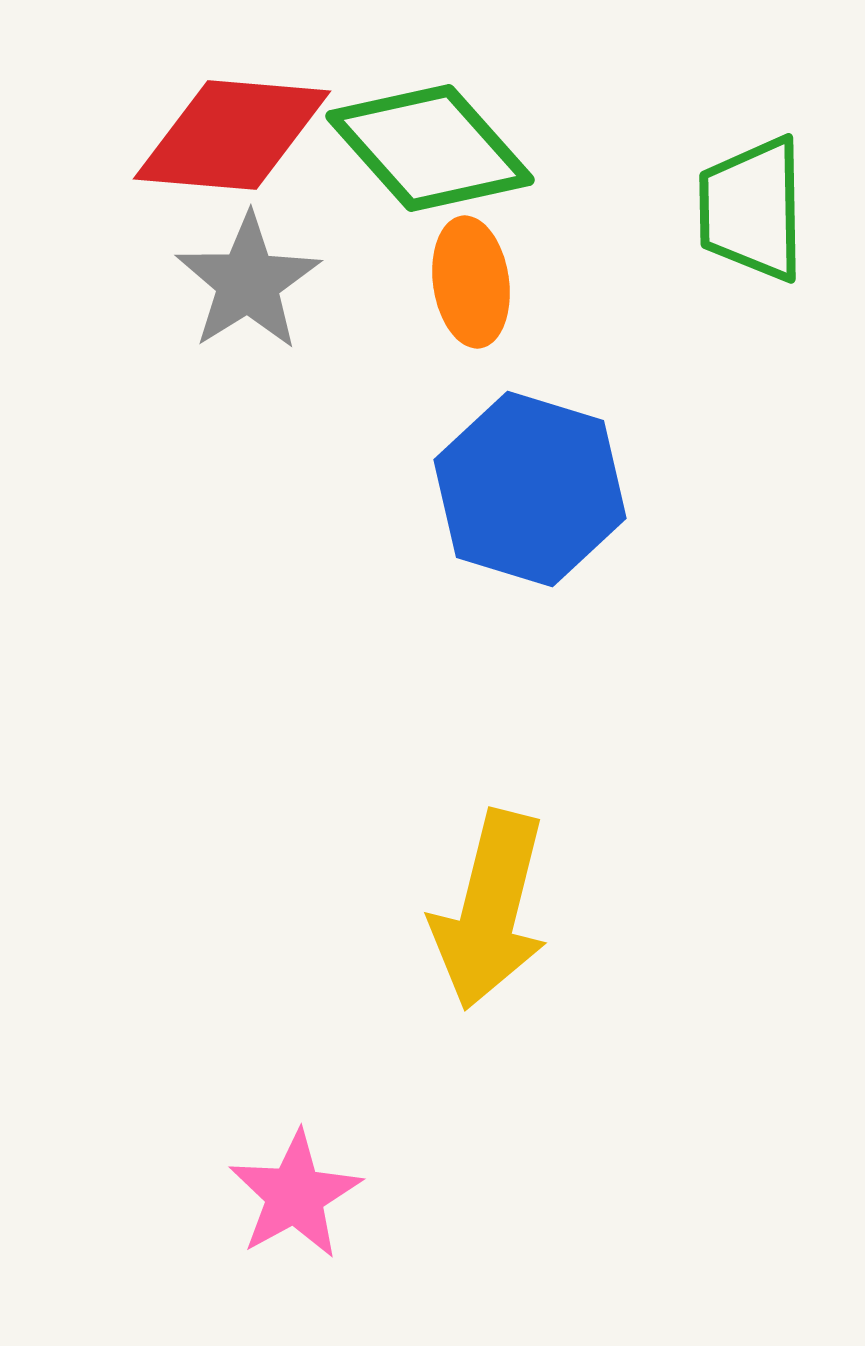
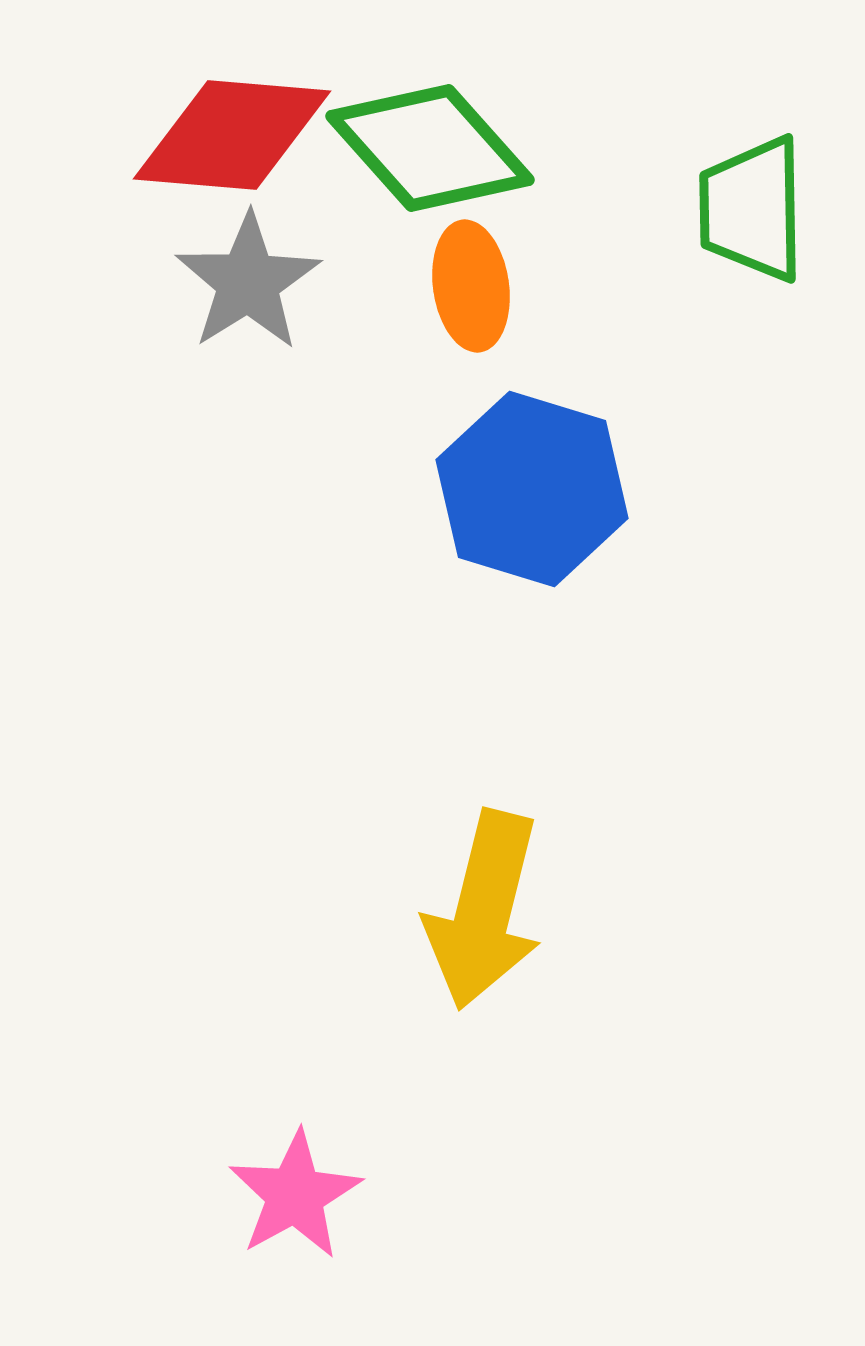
orange ellipse: moved 4 px down
blue hexagon: moved 2 px right
yellow arrow: moved 6 px left
